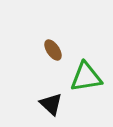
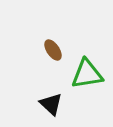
green triangle: moved 1 px right, 3 px up
